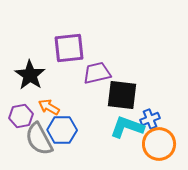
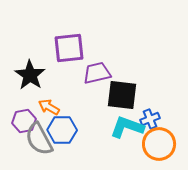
purple hexagon: moved 3 px right, 5 px down
